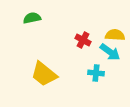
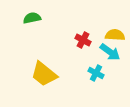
cyan cross: rotated 21 degrees clockwise
